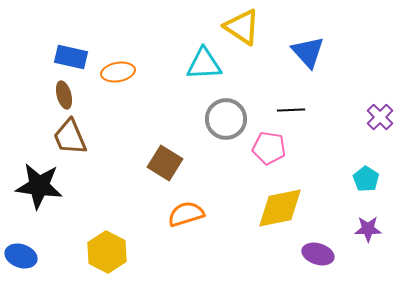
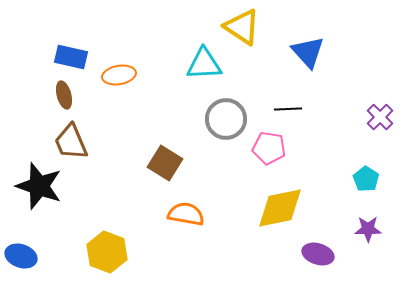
orange ellipse: moved 1 px right, 3 px down
black line: moved 3 px left, 1 px up
brown trapezoid: moved 1 px right, 5 px down
black star: rotated 12 degrees clockwise
orange semicircle: rotated 27 degrees clockwise
yellow hexagon: rotated 6 degrees counterclockwise
